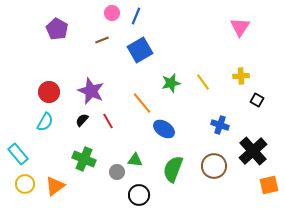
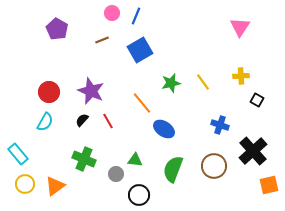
gray circle: moved 1 px left, 2 px down
